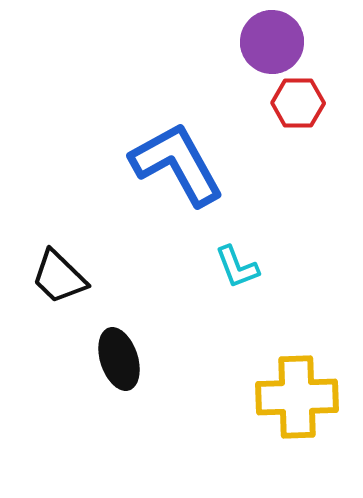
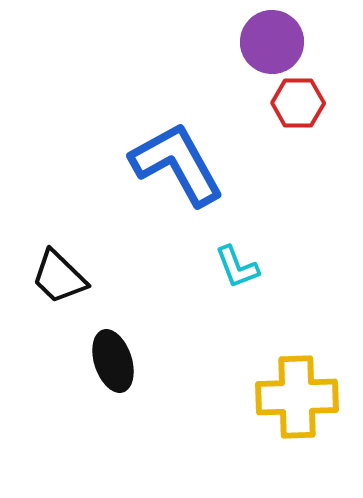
black ellipse: moved 6 px left, 2 px down
